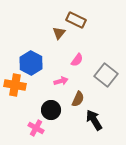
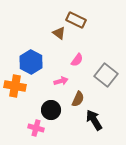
brown triangle: rotated 32 degrees counterclockwise
blue hexagon: moved 1 px up
orange cross: moved 1 px down
pink cross: rotated 14 degrees counterclockwise
